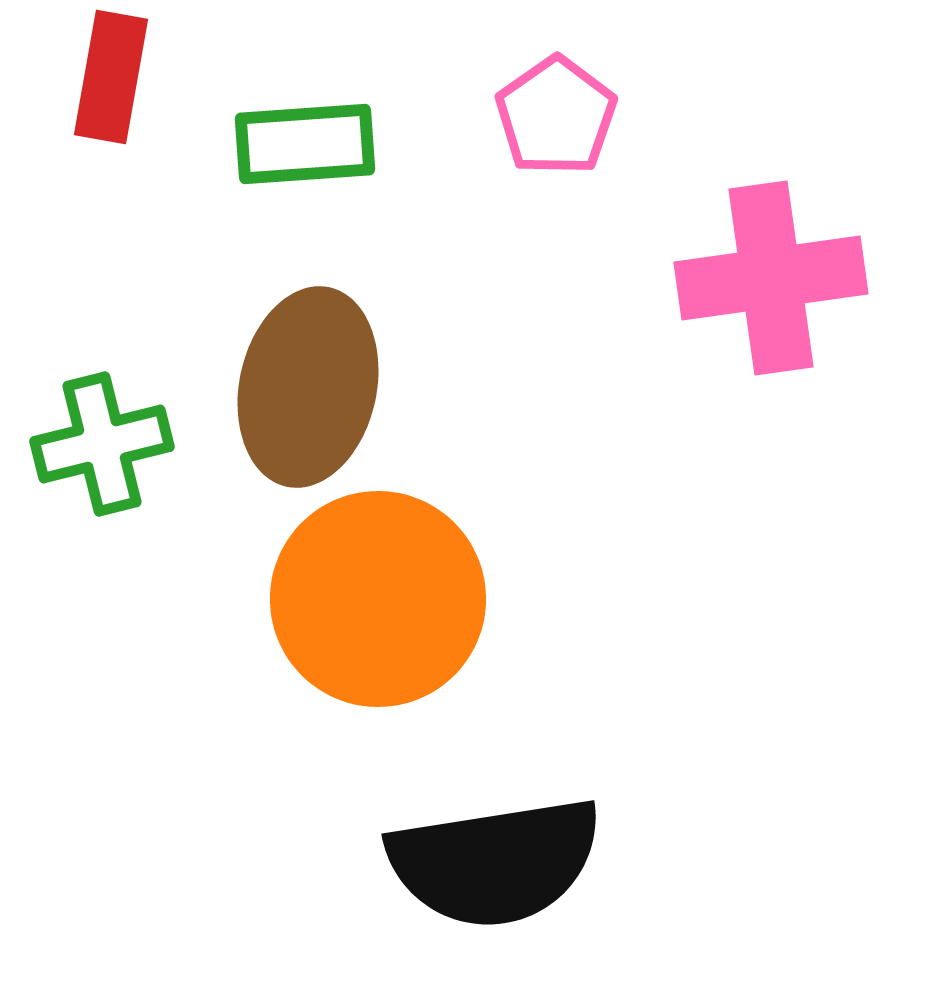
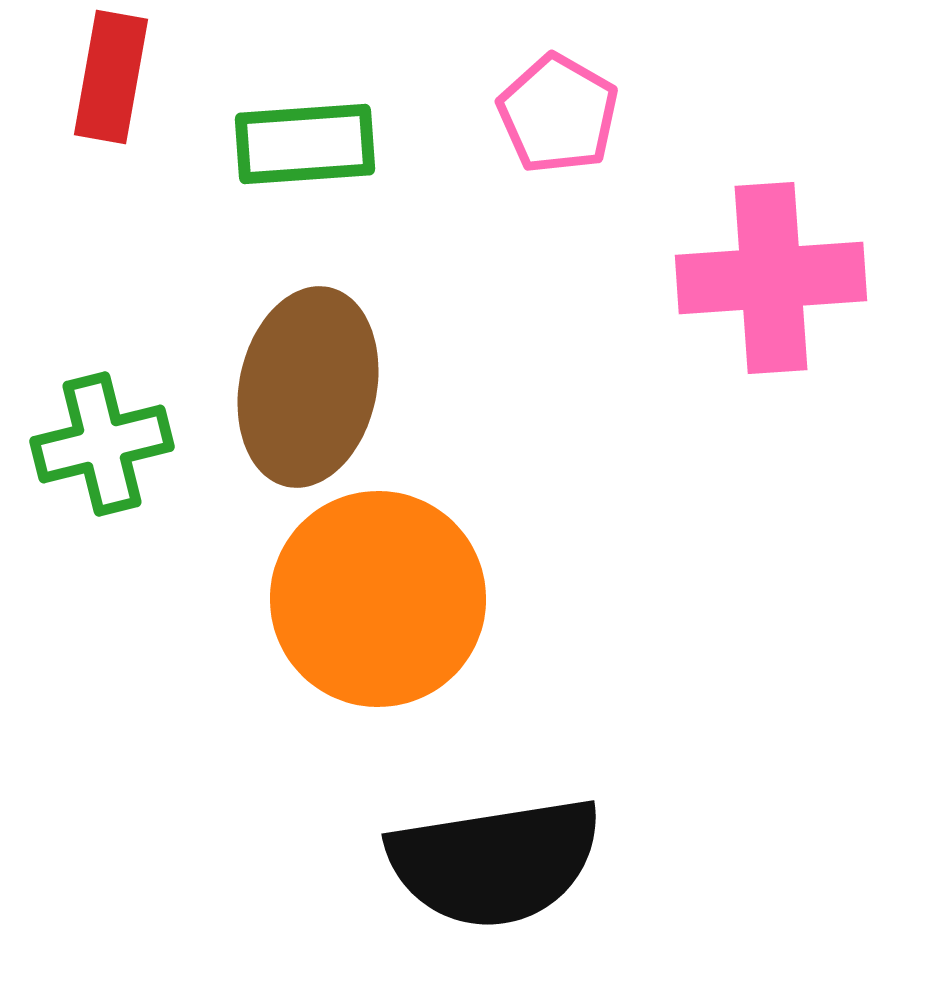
pink pentagon: moved 2 px right, 2 px up; rotated 7 degrees counterclockwise
pink cross: rotated 4 degrees clockwise
